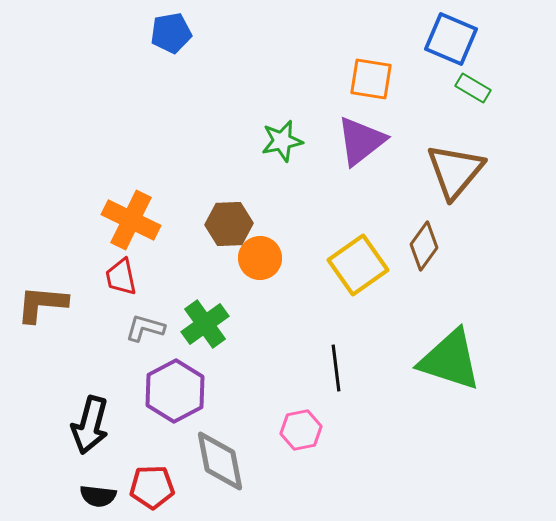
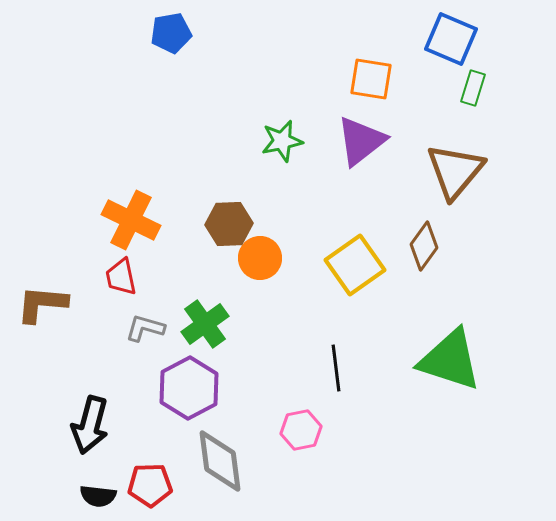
green rectangle: rotated 76 degrees clockwise
yellow square: moved 3 px left
purple hexagon: moved 14 px right, 3 px up
gray diamond: rotated 4 degrees clockwise
red pentagon: moved 2 px left, 2 px up
